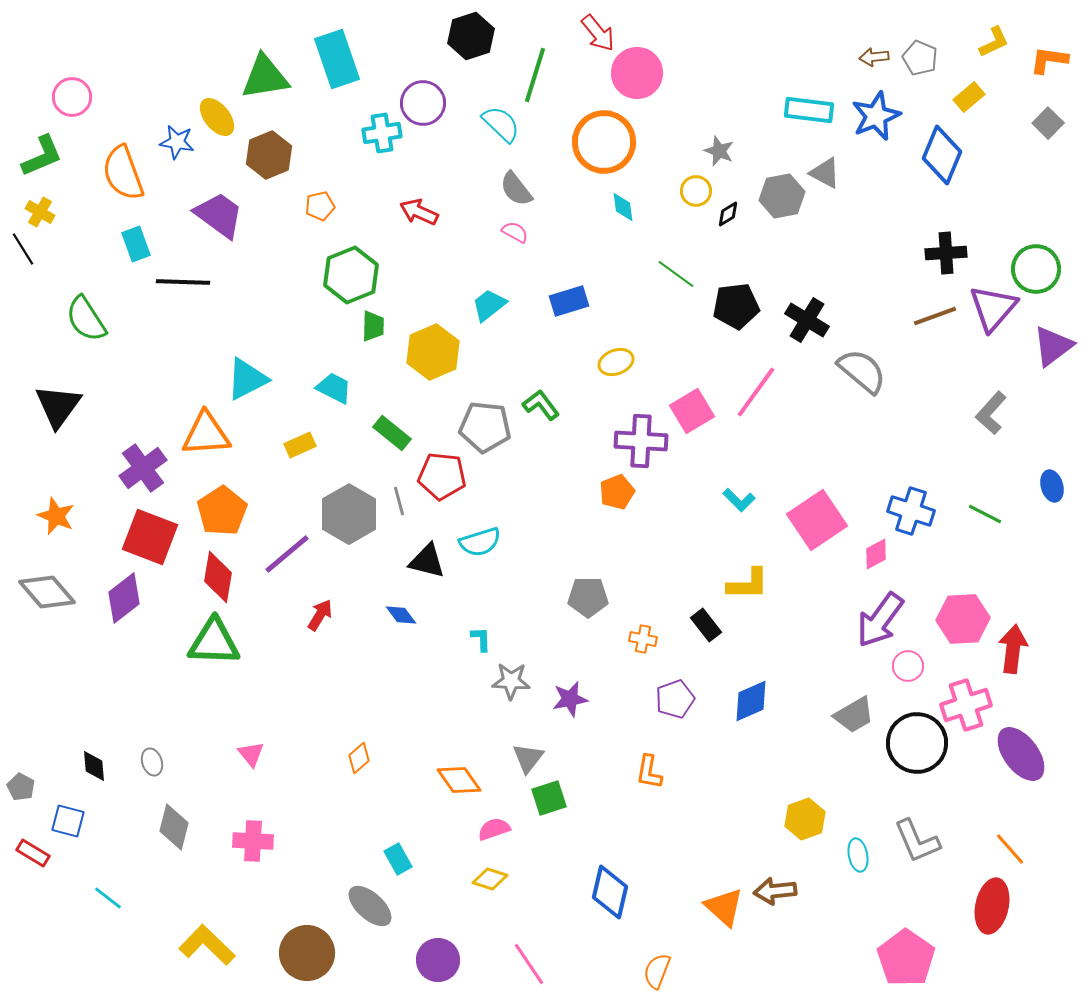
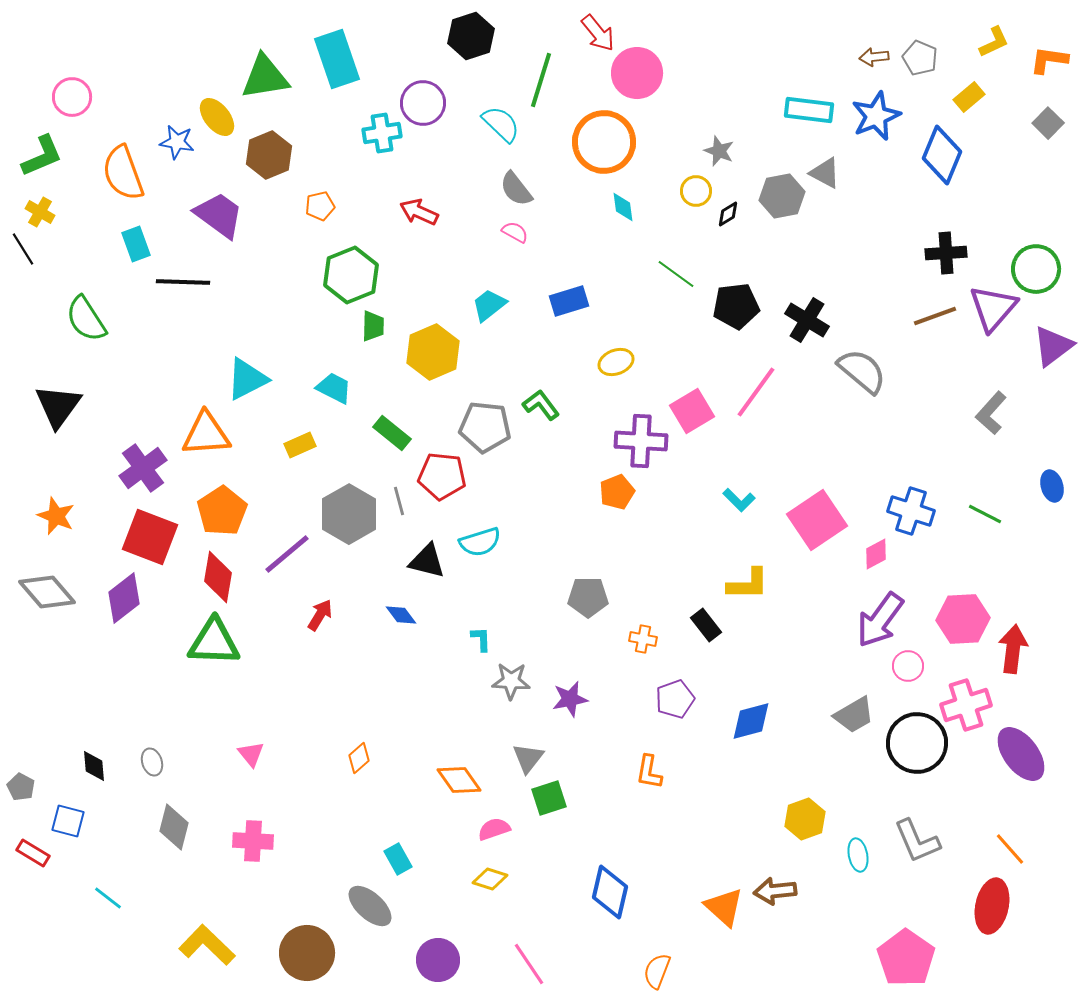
green line at (535, 75): moved 6 px right, 5 px down
blue diamond at (751, 701): moved 20 px down; rotated 9 degrees clockwise
